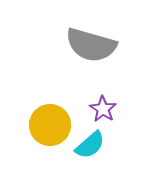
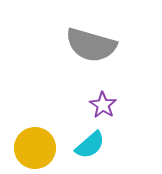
purple star: moved 4 px up
yellow circle: moved 15 px left, 23 px down
